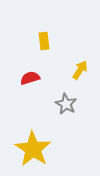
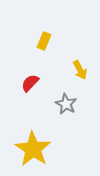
yellow rectangle: rotated 30 degrees clockwise
yellow arrow: rotated 120 degrees clockwise
red semicircle: moved 5 px down; rotated 30 degrees counterclockwise
